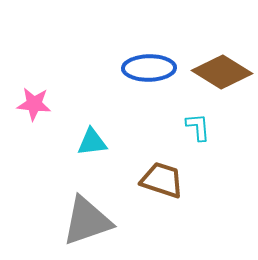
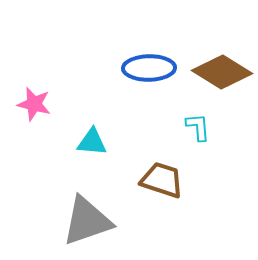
pink star: rotated 8 degrees clockwise
cyan triangle: rotated 12 degrees clockwise
